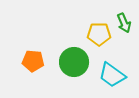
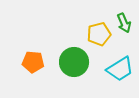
yellow pentagon: rotated 15 degrees counterclockwise
orange pentagon: moved 1 px down
cyan trapezoid: moved 8 px right, 6 px up; rotated 68 degrees counterclockwise
